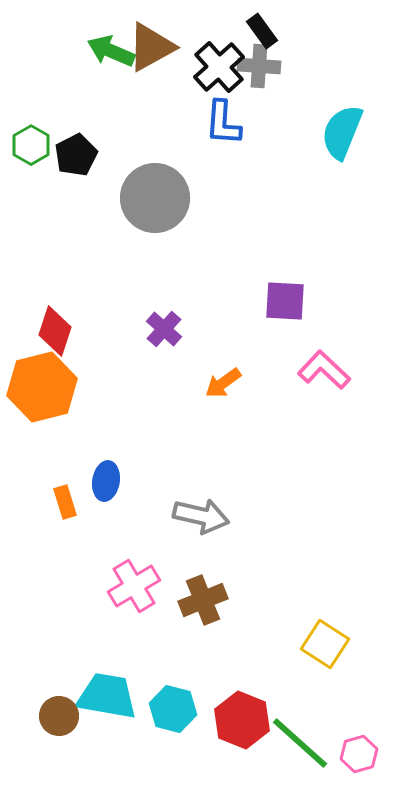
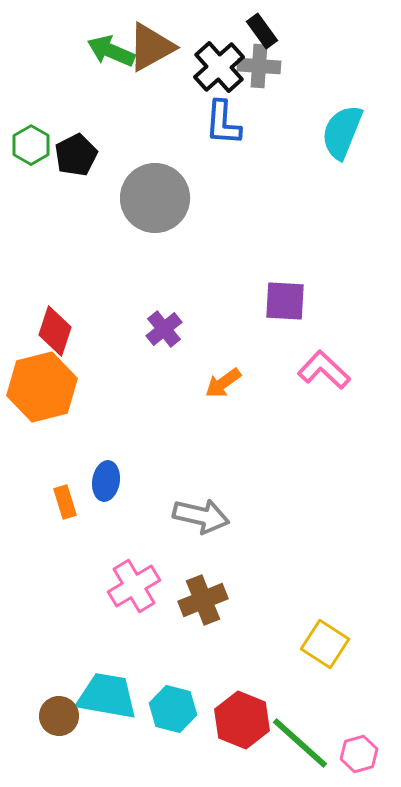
purple cross: rotated 9 degrees clockwise
